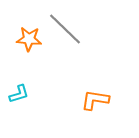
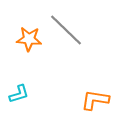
gray line: moved 1 px right, 1 px down
